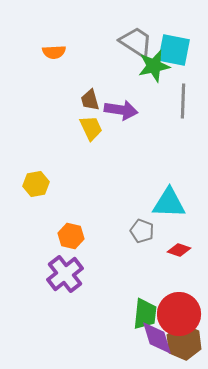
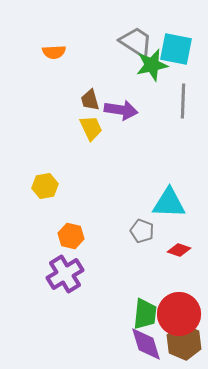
cyan square: moved 2 px right, 1 px up
green star: moved 2 px left, 1 px up
yellow hexagon: moved 9 px right, 2 px down
purple cross: rotated 6 degrees clockwise
purple diamond: moved 11 px left, 6 px down
